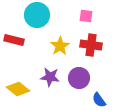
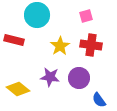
pink square: rotated 24 degrees counterclockwise
